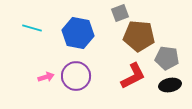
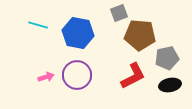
gray square: moved 1 px left
cyan line: moved 6 px right, 3 px up
brown pentagon: moved 1 px right, 1 px up
gray pentagon: rotated 20 degrees counterclockwise
purple circle: moved 1 px right, 1 px up
